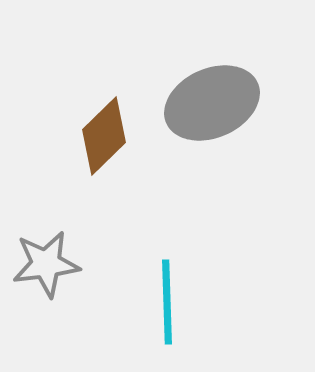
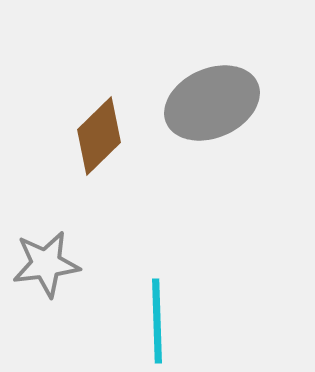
brown diamond: moved 5 px left
cyan line: moved 10 px left, 19 px down
